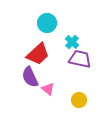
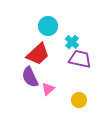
cyan circle: moved 1 px right, 3 px down
pink triangle: rotated 40 degrees clockwise
